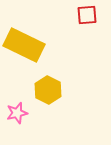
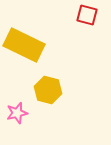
red square: rotated 20 degrees clockwise
yellow hexagon: rotated 12 degrees counterclockwise
